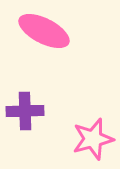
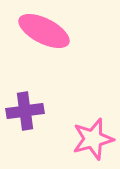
purple cross: rotated 6 degrees counterclockwise
